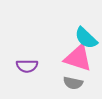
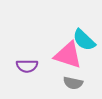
cyan semicircle: moved 2 px left, 2 px down
pink triangle: moved 10 px left, 3 px up
